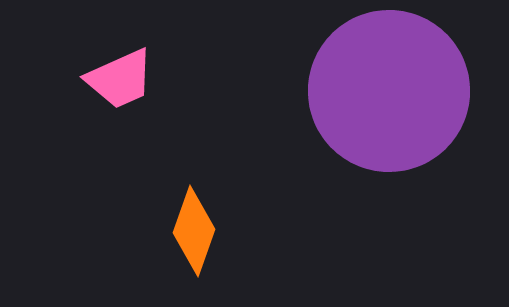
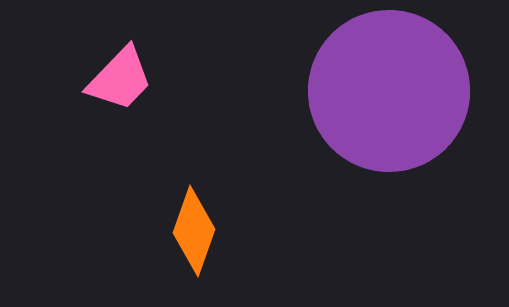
pink trapezoid: rotated 22 degrees counterclockwise
